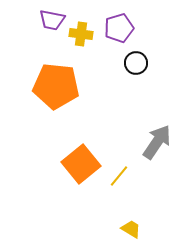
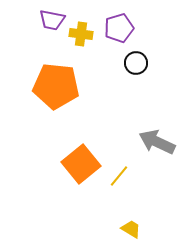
gray arrow: rotated 99 degrees counterclockwise
